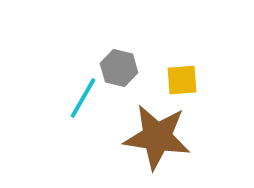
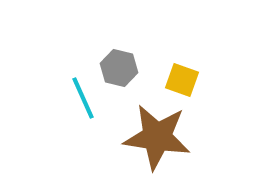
yellow square: rotated 24 degrees clockwise
cyan line: rotated 54 degrees counterclockwise
